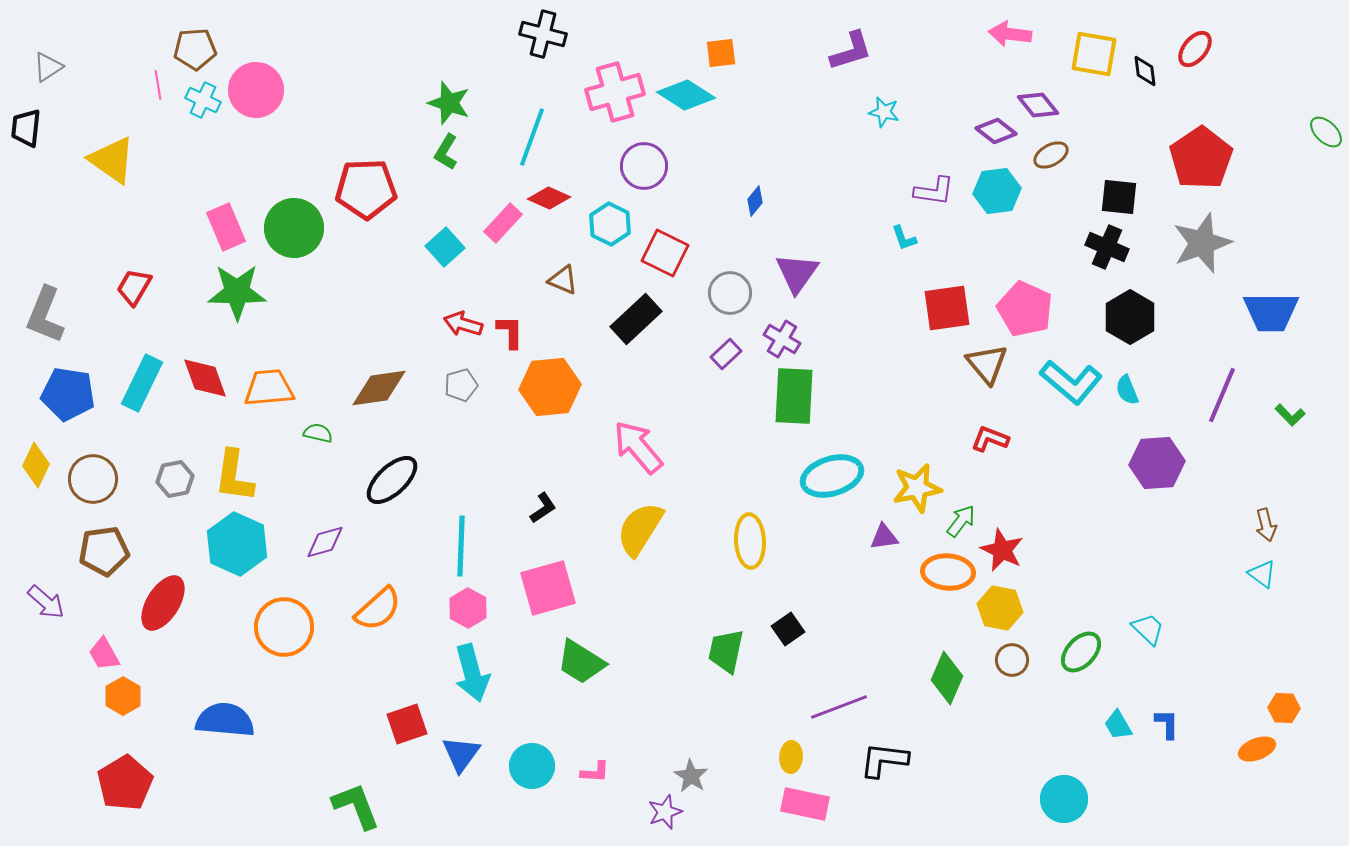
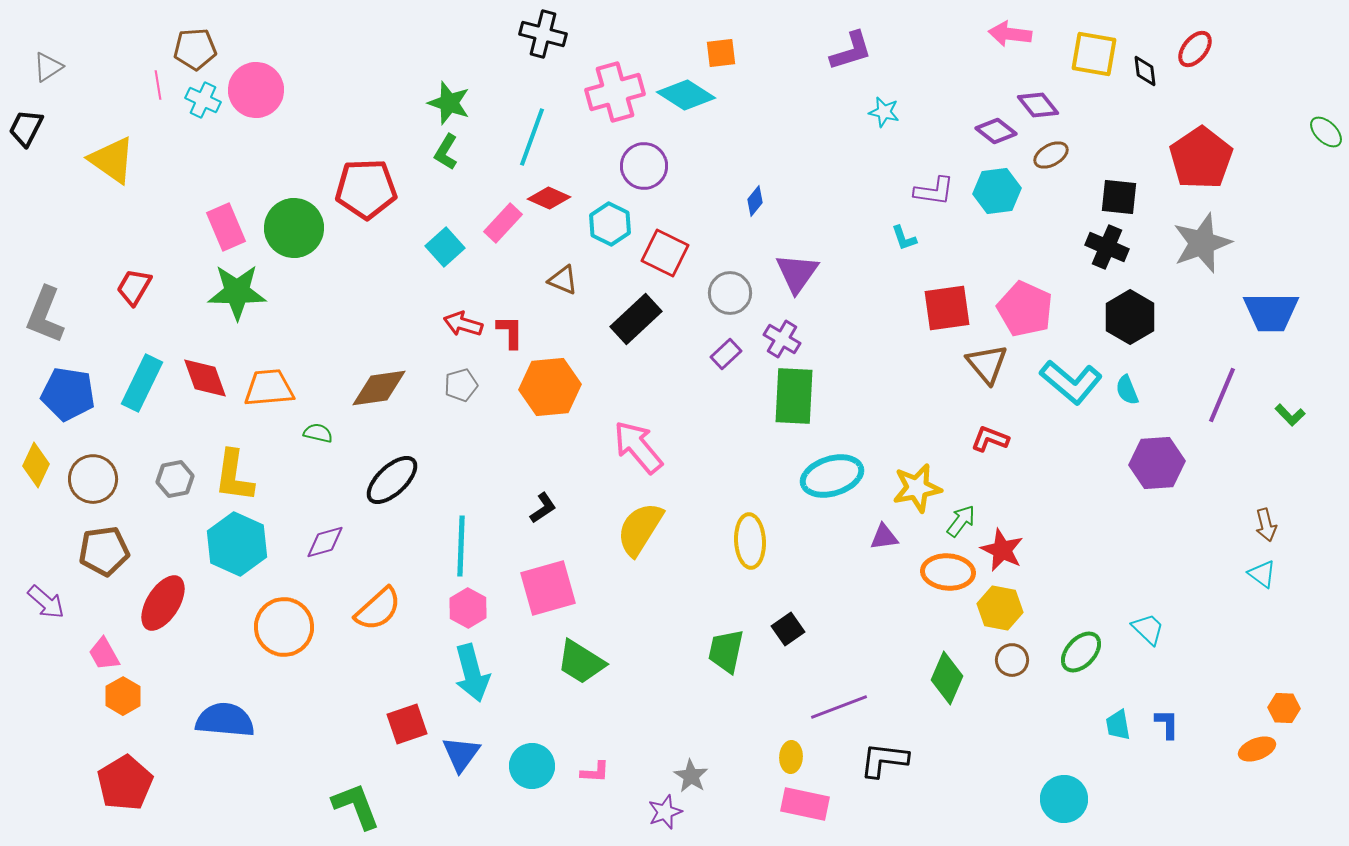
black trapezoid at (26, 128): rotated 21 degrees clockwise
cyan trapezoid at (1118, 725): rotated 20 degrees clockwise
